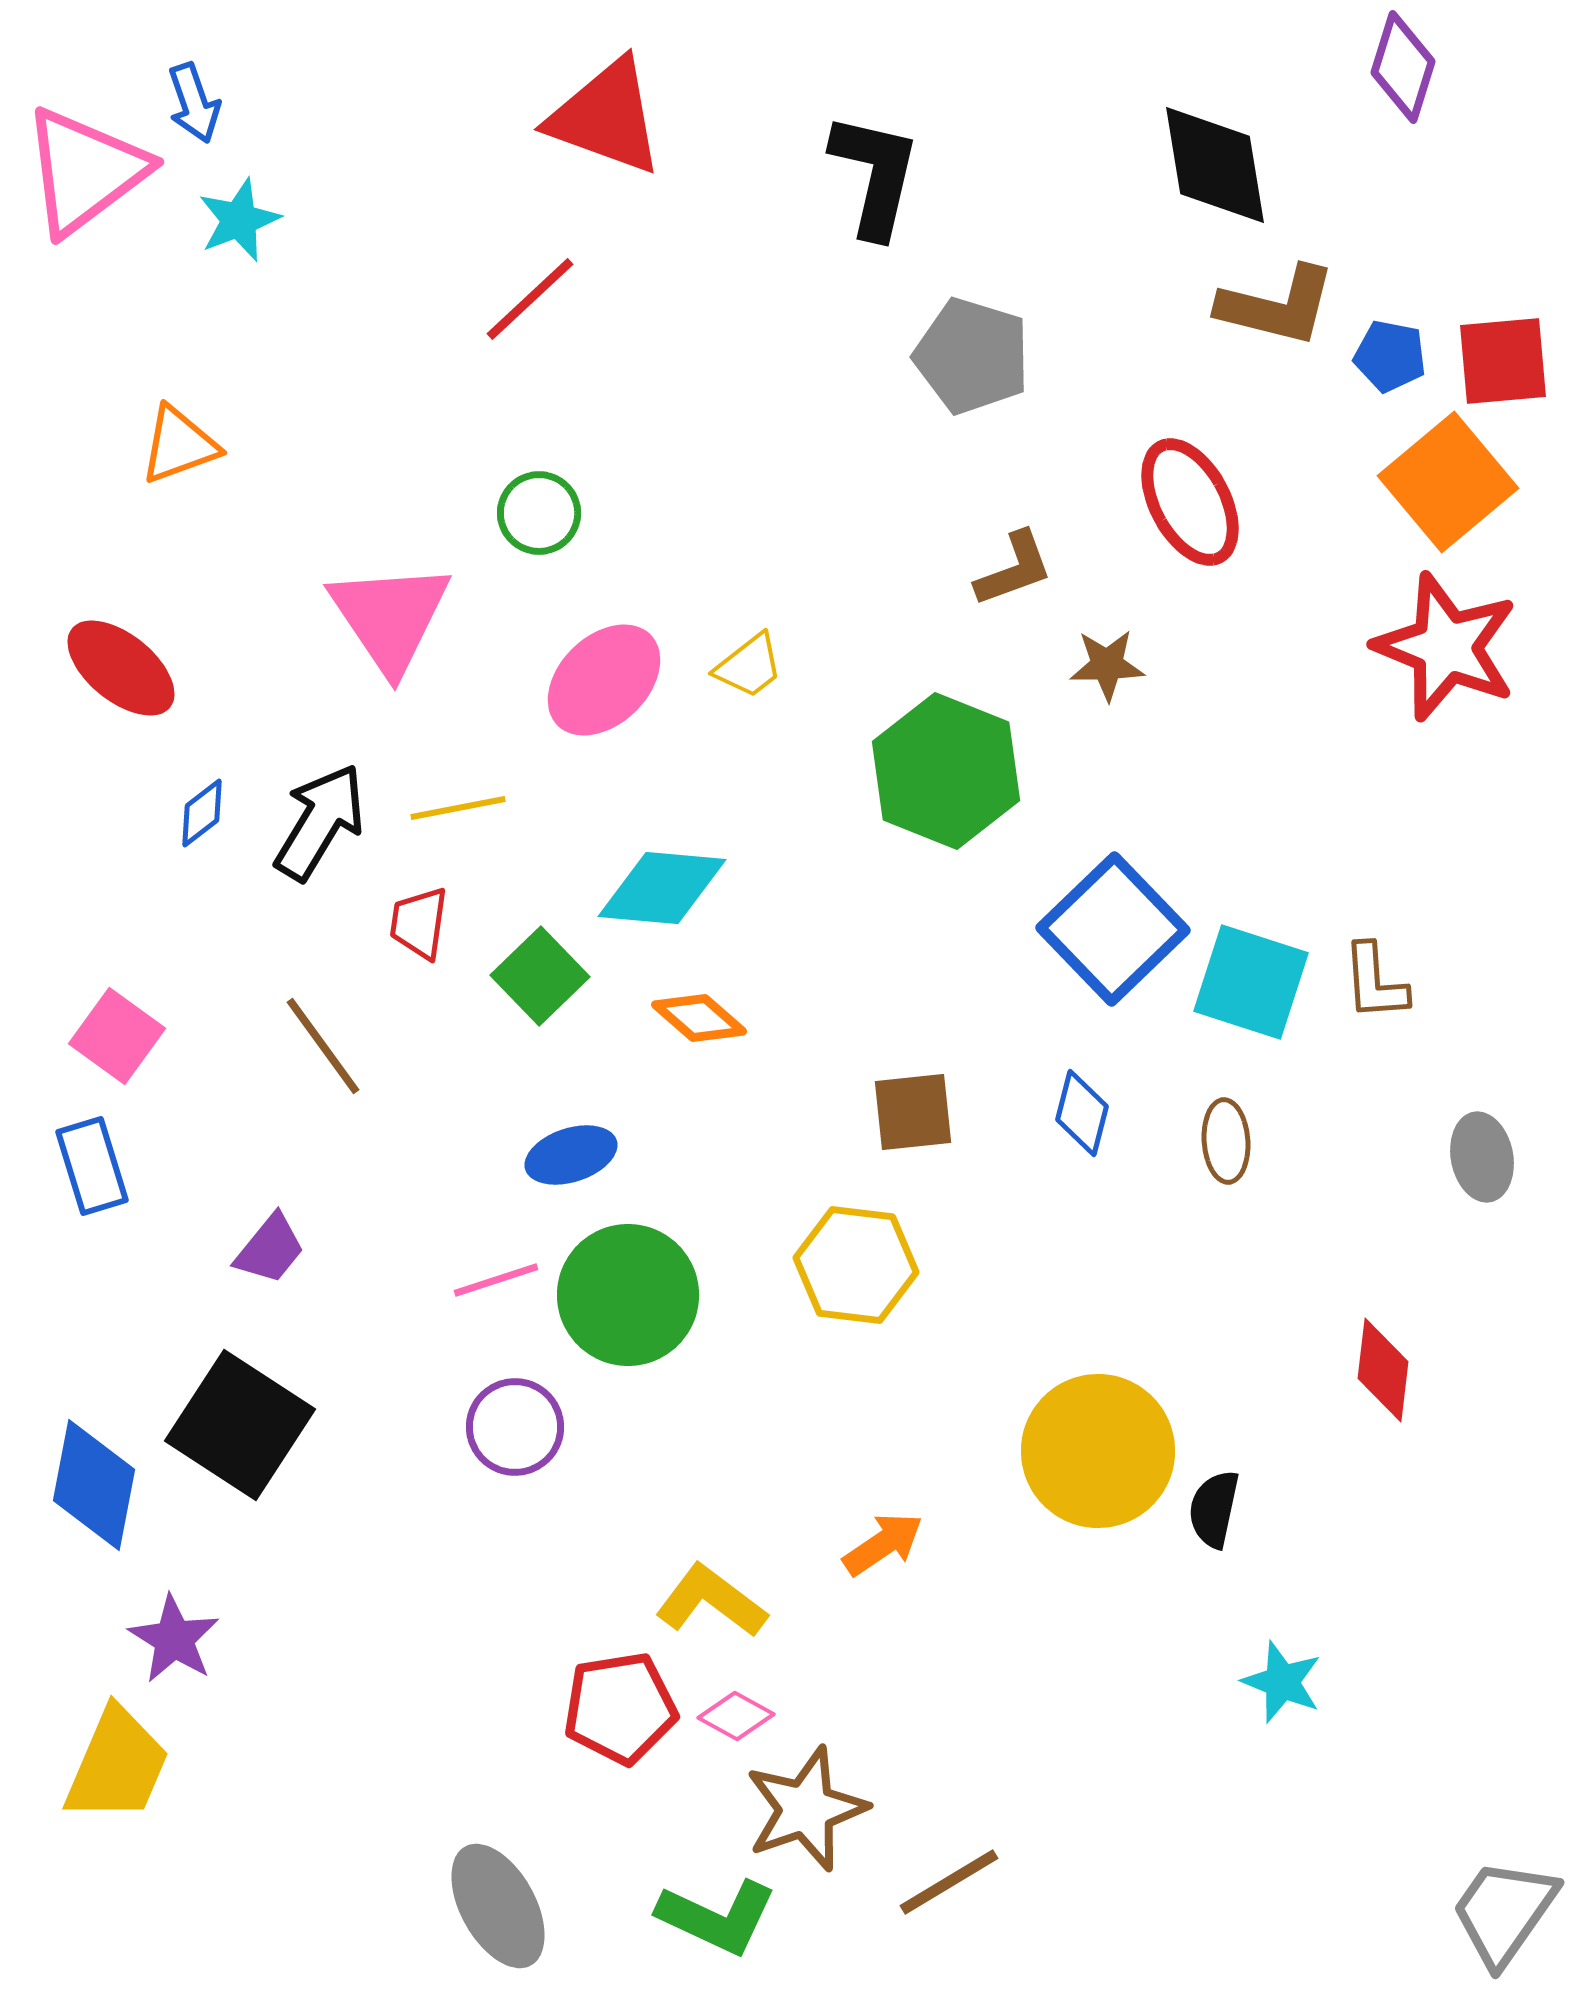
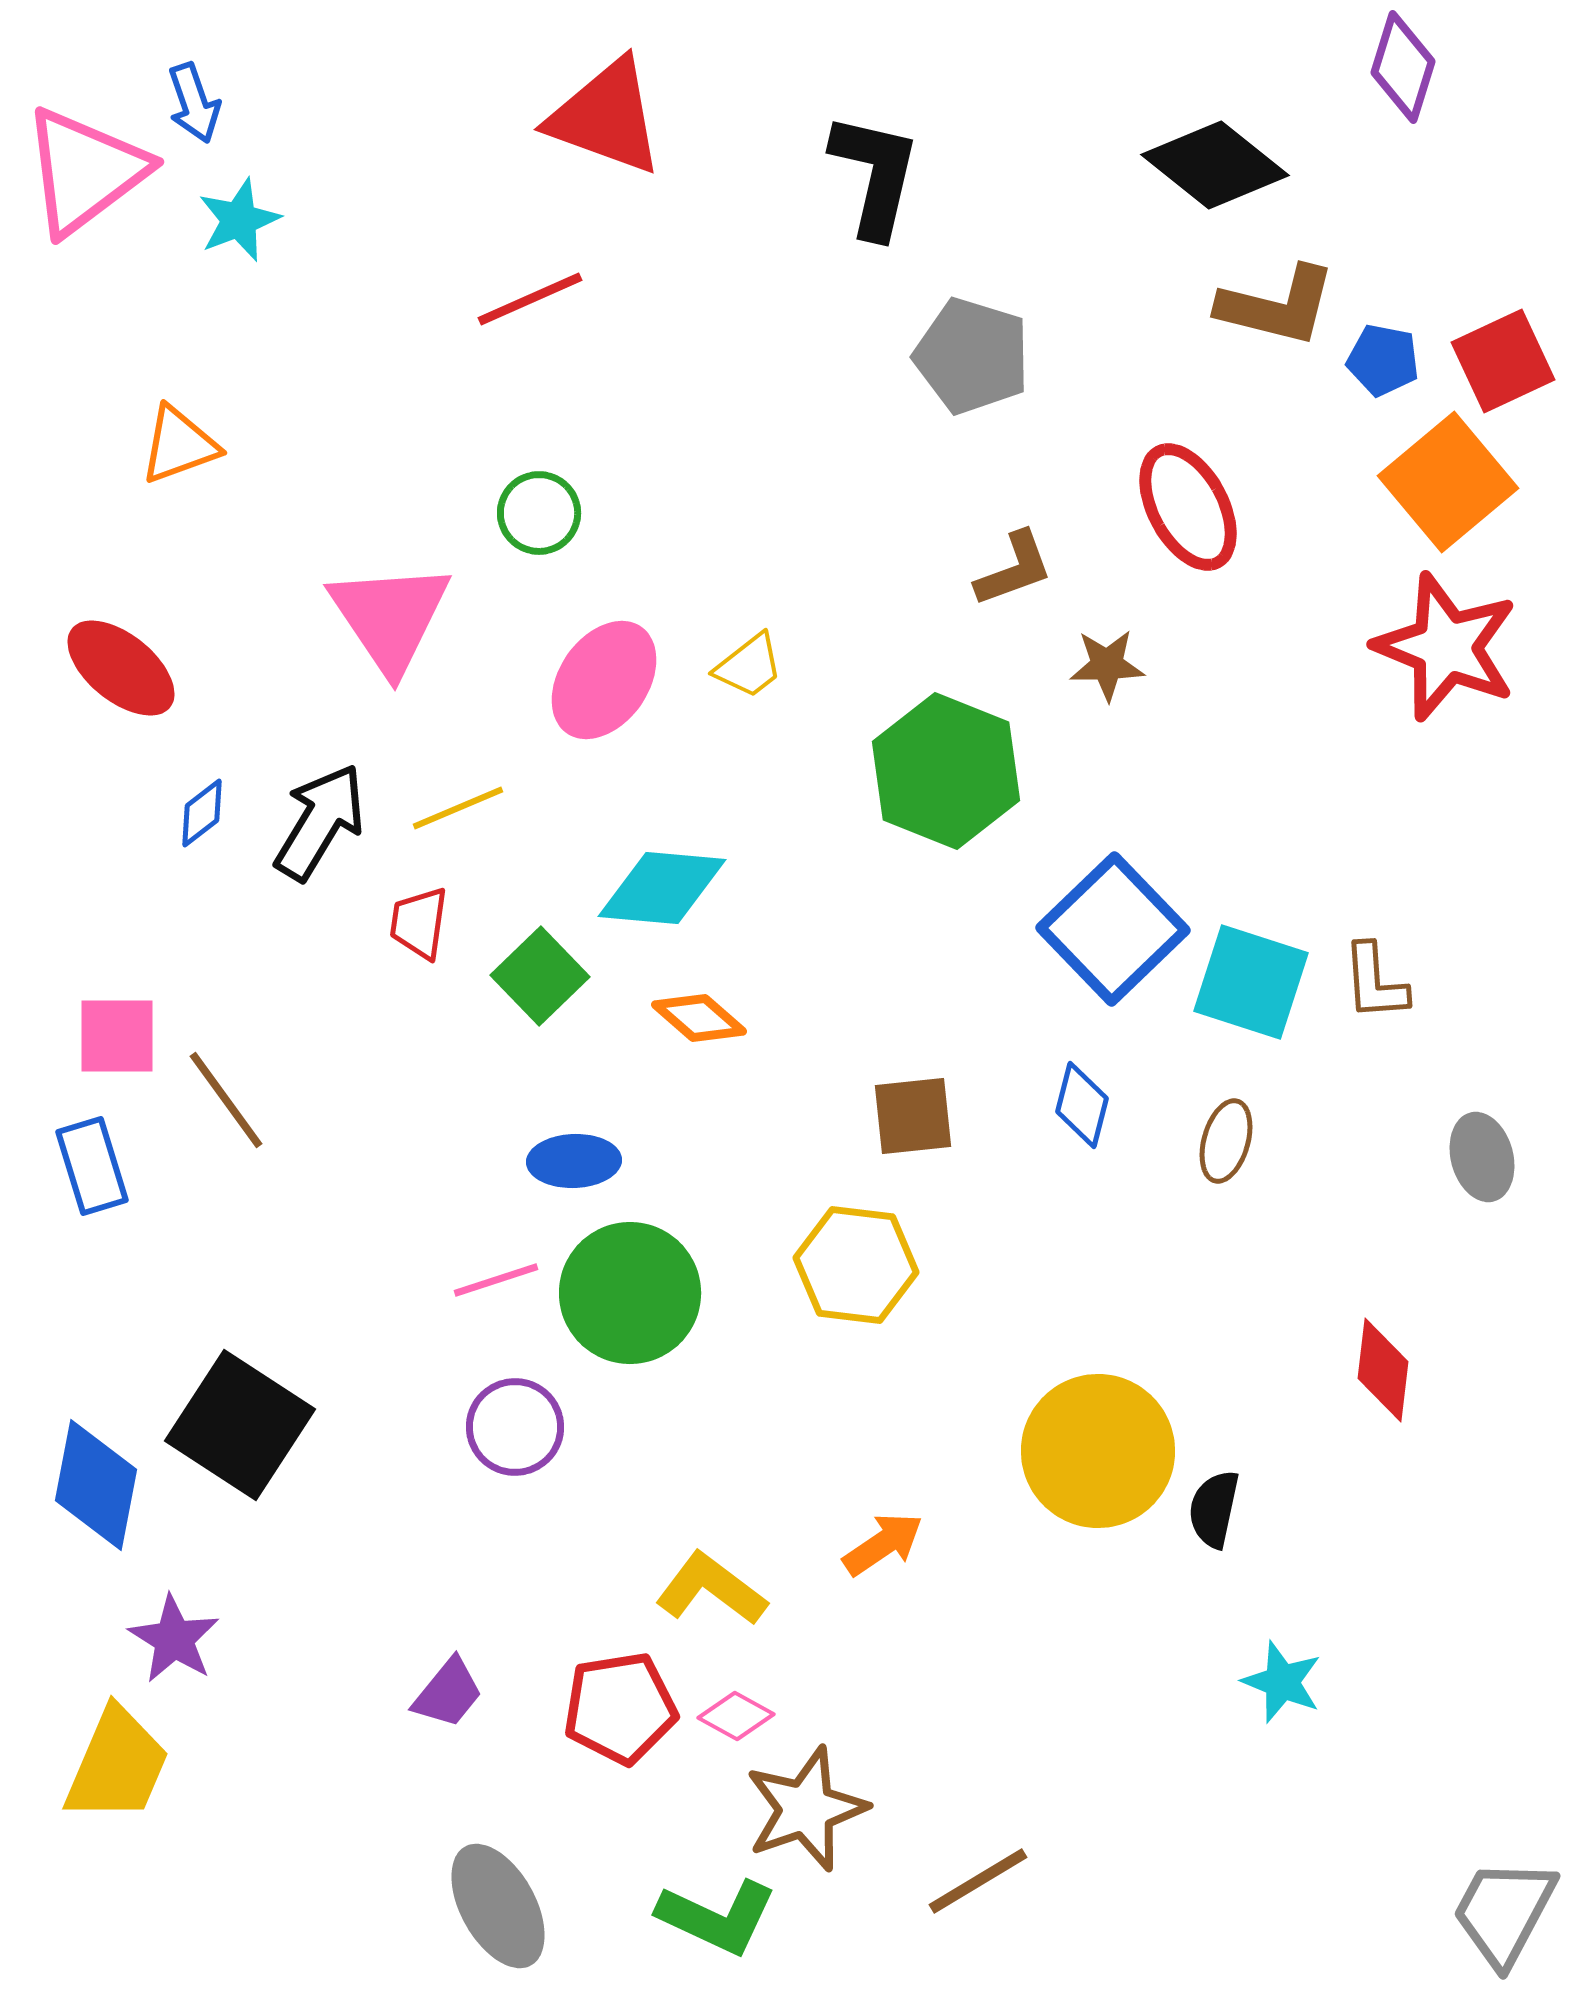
black diamond at (1215, 165): rotated 42 degrees counterclockwise
red line at (530, 299): rotated 19 degrees clockwise
blue pentagon at (1390, 356): moved 7 px left, 4 px down
red square at (1503, 361): rotated 20 degrees counterclockwise
red ellipse at (1190, 502): moved 2 px left, 5 px down
pink ellipse at (604, 680): rotated 11 degrees counterclockwise
yellow line at (458, 808): rotated 12 degrees counterclockwise
pink square at (117, 1036): rotated 36 degrees counterclockwise
brown line at (323, 1046): moved 97 px left, 54 px down
brown square at (913, 1112): moved 4 px down
blue diamond at (1082, 1113): moved 8 px up
brown ellipse at (1226, 1141): rotated 20 degrees clockwise
blue ellipse at (571, 1155): moved 3 px right, 6 px down; rotated 16 degrees clockwise
gray ellipse at (1482, 1157): rotated 4 degrees counterclockwise
purple trapezoid at (270, 1249): moved 178 px right, 444 px down
green circle at (628, 1295): moved 2 px right, 2 px up
blue diamond at (94, 1485): moved 2 px right
yellow L-shape at (711, 1601): moved 12 px up
brown line at (949, 1882): moved 29 px right, 1 px up
gray trapezoid at (1504, 1912): rotated 7 degrees counterclockwise
